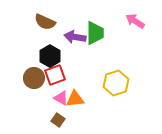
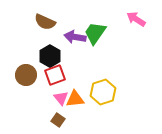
pink arrow: moved 1 px right, 2 px up
green trapezoid: rotated 145 degrees counterclockwise
brown circle: moved 8 px left, 3 px up
yellow hexagon: moved 13 px left, 9 px down
pink triangle: rotated 21 degrees clockwise
